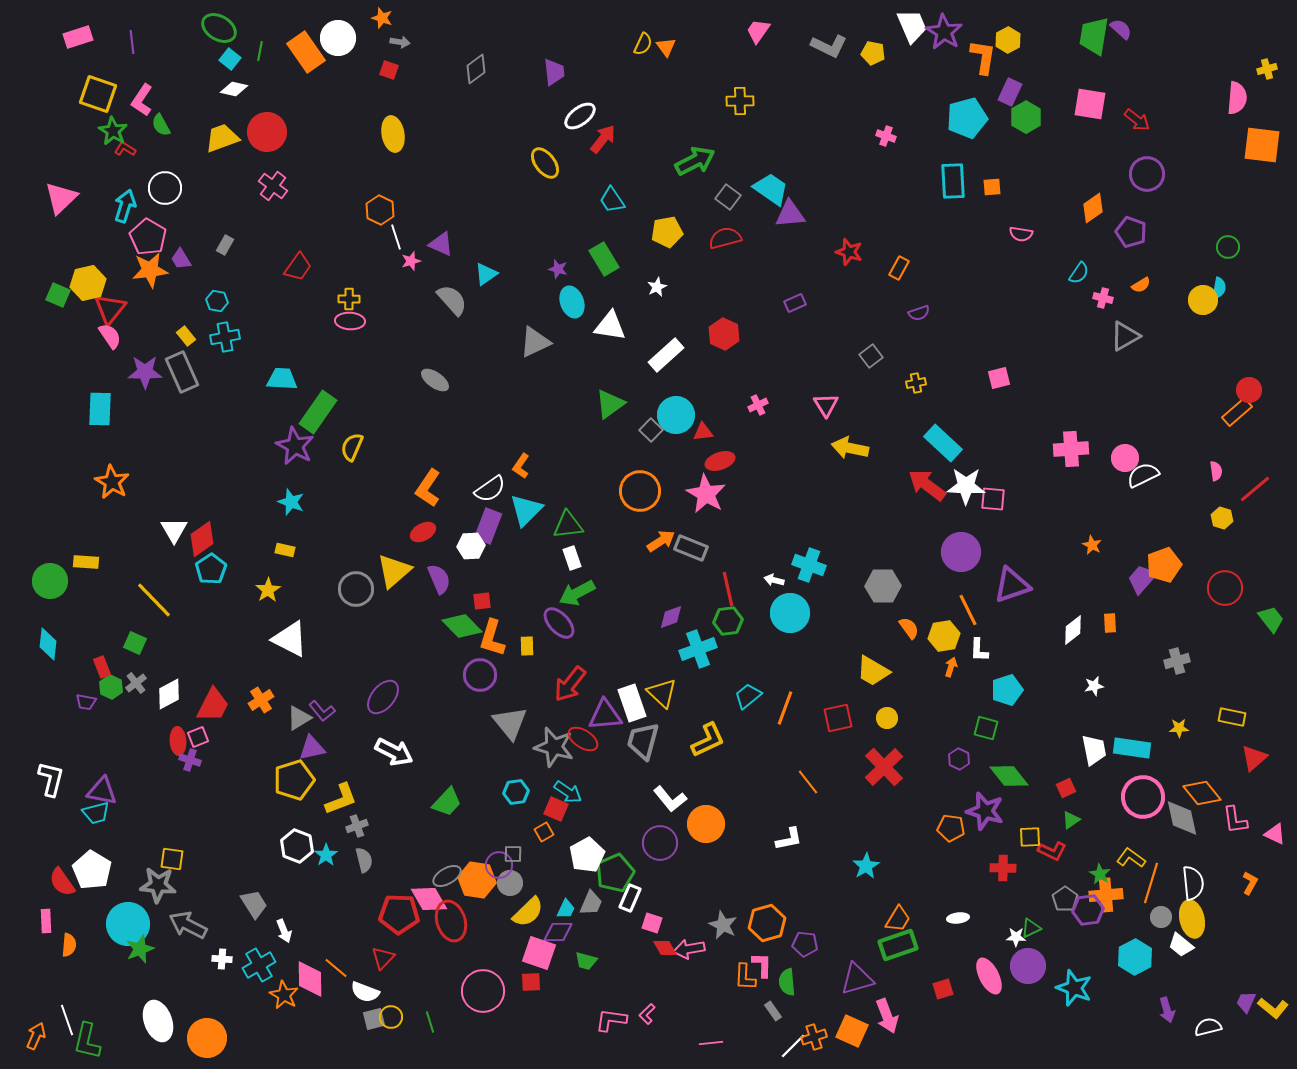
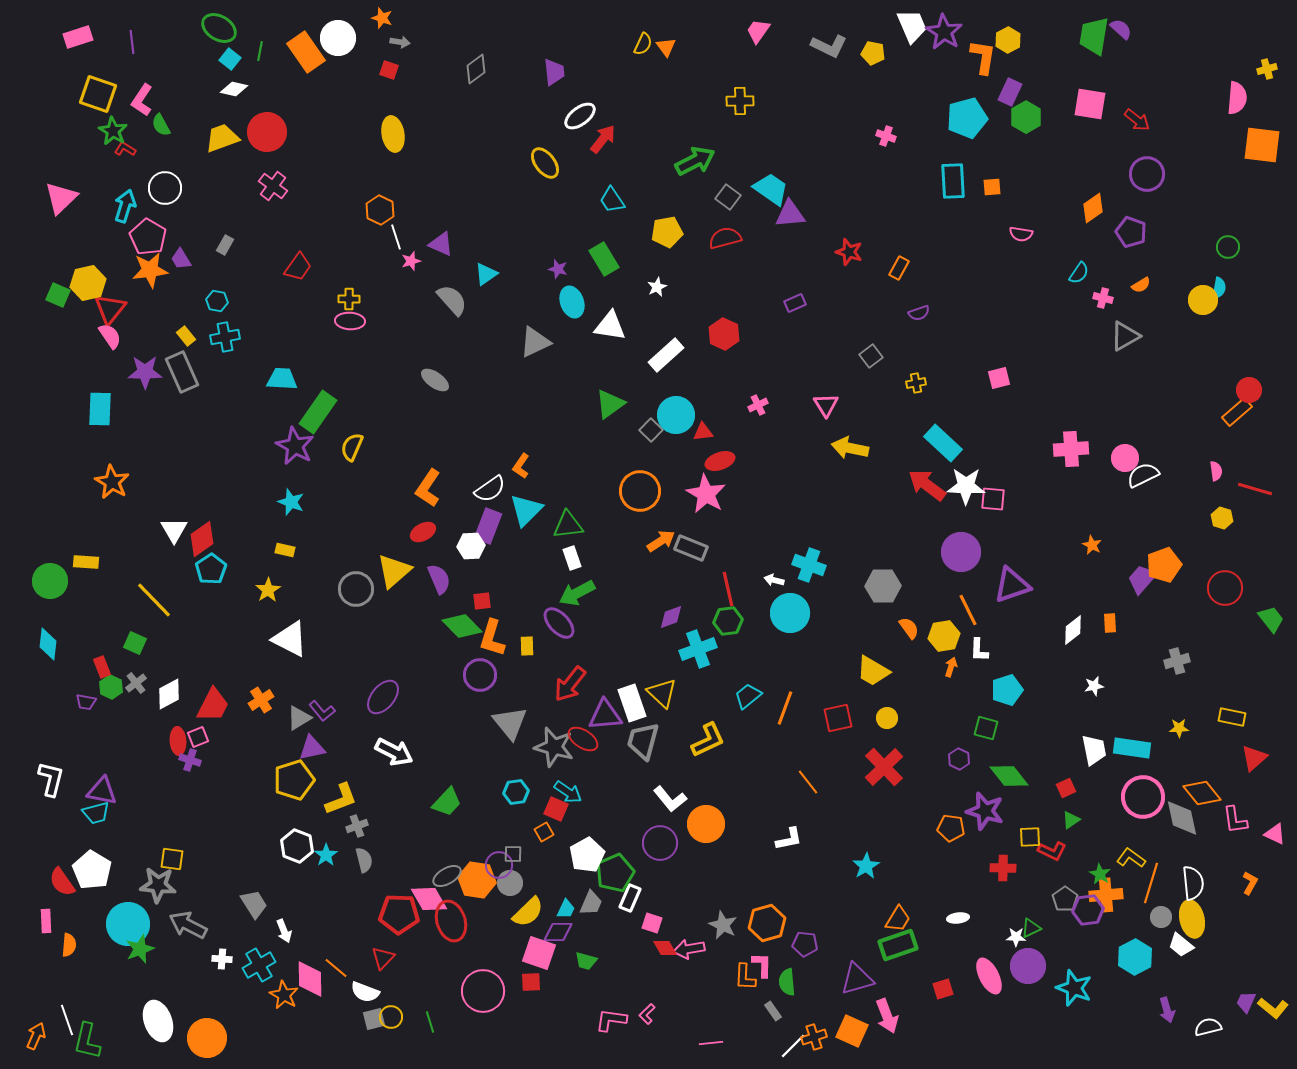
red line at (1255, 489): rotated 56 degrees clockwise
